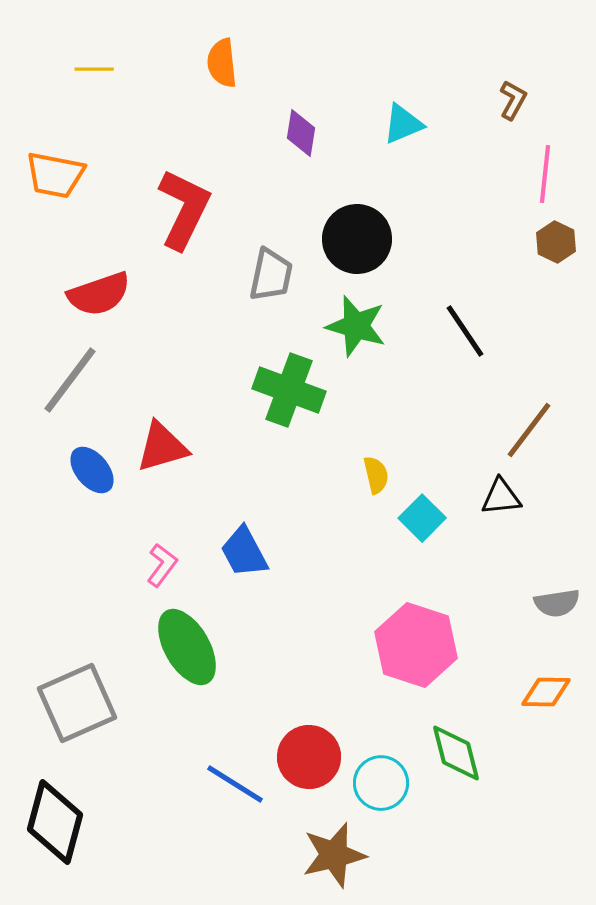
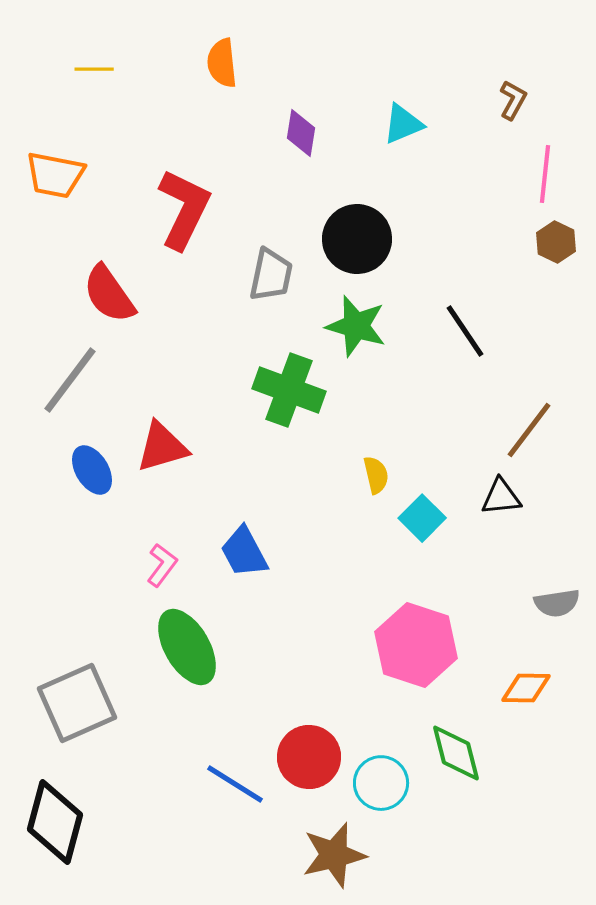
red semicircle: moved 10 px right; rotated 74 degrees clockwise
blue ellipse: rotated 9 degrees clockwise
orange diamond: moved 20 px left, 4 px up
